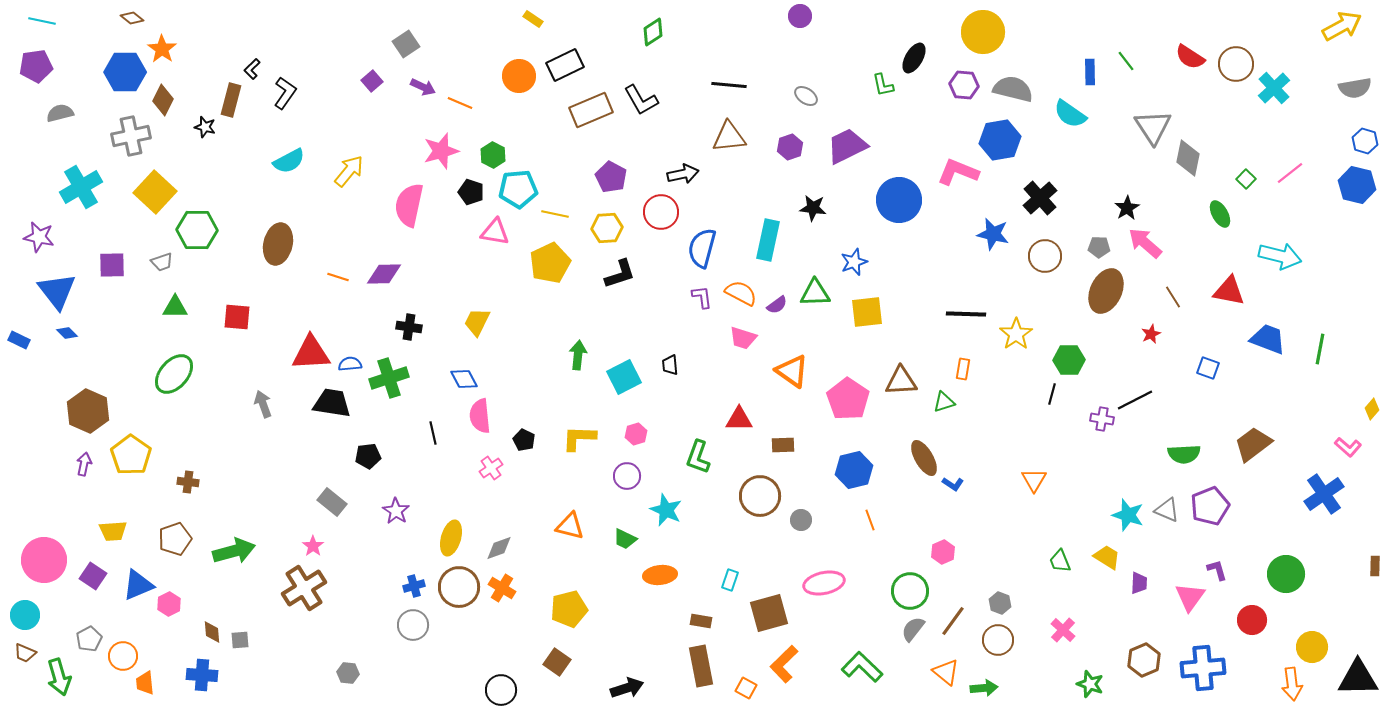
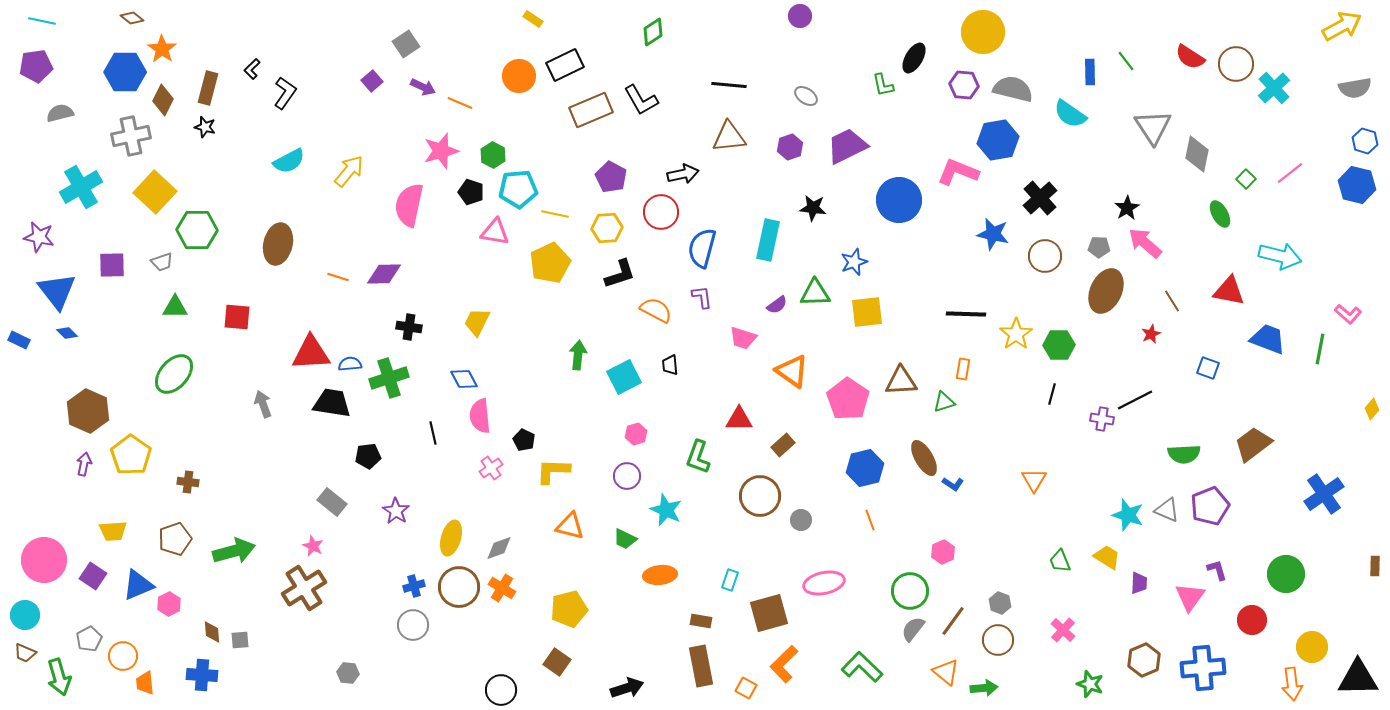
brown rectangle at (231, 100): moved 23 px left, 12 px up
blue hexagon at (1000, 140): moved 2 px left
gray diamond at (1188, 158): moved 9 px right, 4 px up
orange semicircle at (741, 293): moved 85 px left, 17 px down
brown line at (1173, 297): moved 1 px left, 4 px down
green hexagon at (1069, 360): moved 10 px left, 15 px up
yellow L-shape at (579, 438): moved 26 px left, 33 px down
brown rectangle at (783, 445): rotated 40 degrees counterclockwise
pink L-shape at (1348, 447): moved 133 px up
blue hexagon at (854, 470): moved 11 px right, 2 px up
pink star at (313, 546): rotated 10 degrees counterclockwise
